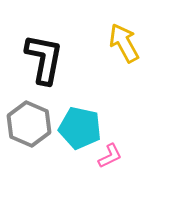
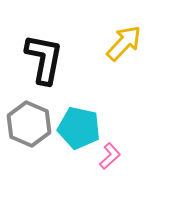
yellow arrow: rotated 72 degrees clockwise
cyan pentagon: moved 1 px left
pink L-shape: rotated 16 degrees counterclockwise
